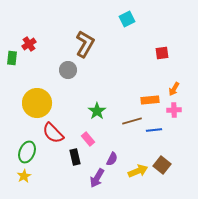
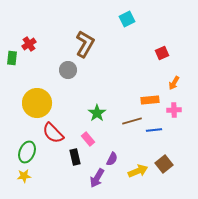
red square: rotated 16 degrees counterclockwise
orange arrow: moved 6 px up
green star: moved 2 px down
brown square: moved 2 px right, 1 px up; rotated 12 degrees clockwise
yellow star: rotated 24 degrees clockwise
